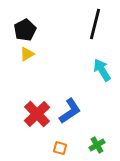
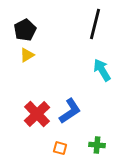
yellow triangle: moved 1 px down
green cross: rotated 35 degrees clockwise
